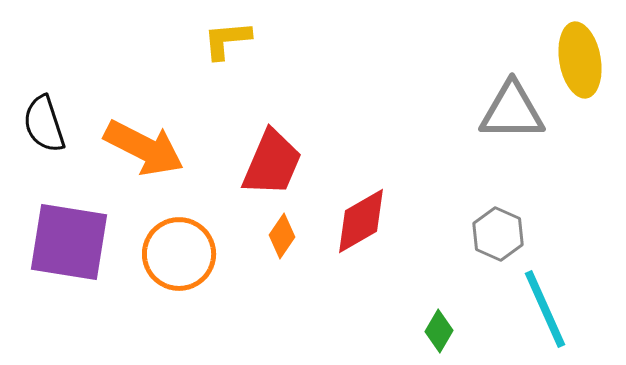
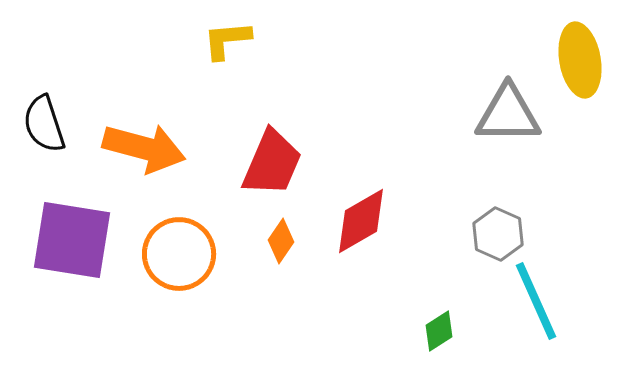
gray triangle: moved 4 px left, 3 px down
orange arrow: rotated 12 degrees counterclockwise
orange diamond: moved 1 px left, 5 px down
purple square: moved 3 px right, 2 px up
cyan line: moved 9 px left, 8 px up
green diamond: rotated 27 degrees clockwise
